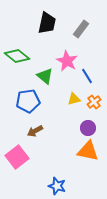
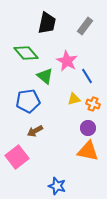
gray rectangle: moved 4 px right, 3 px up
green diamond: moved 9 px right, 3 px up; rotated 10 degrees clockwise
orange cross: moved 1 px left, 2 px down; rotated 32 degrees counterclockwise
